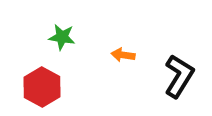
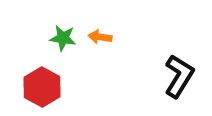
green star: moved 1 px right, 1 px down
orange arrow: moved 23 px left, 18 px up
